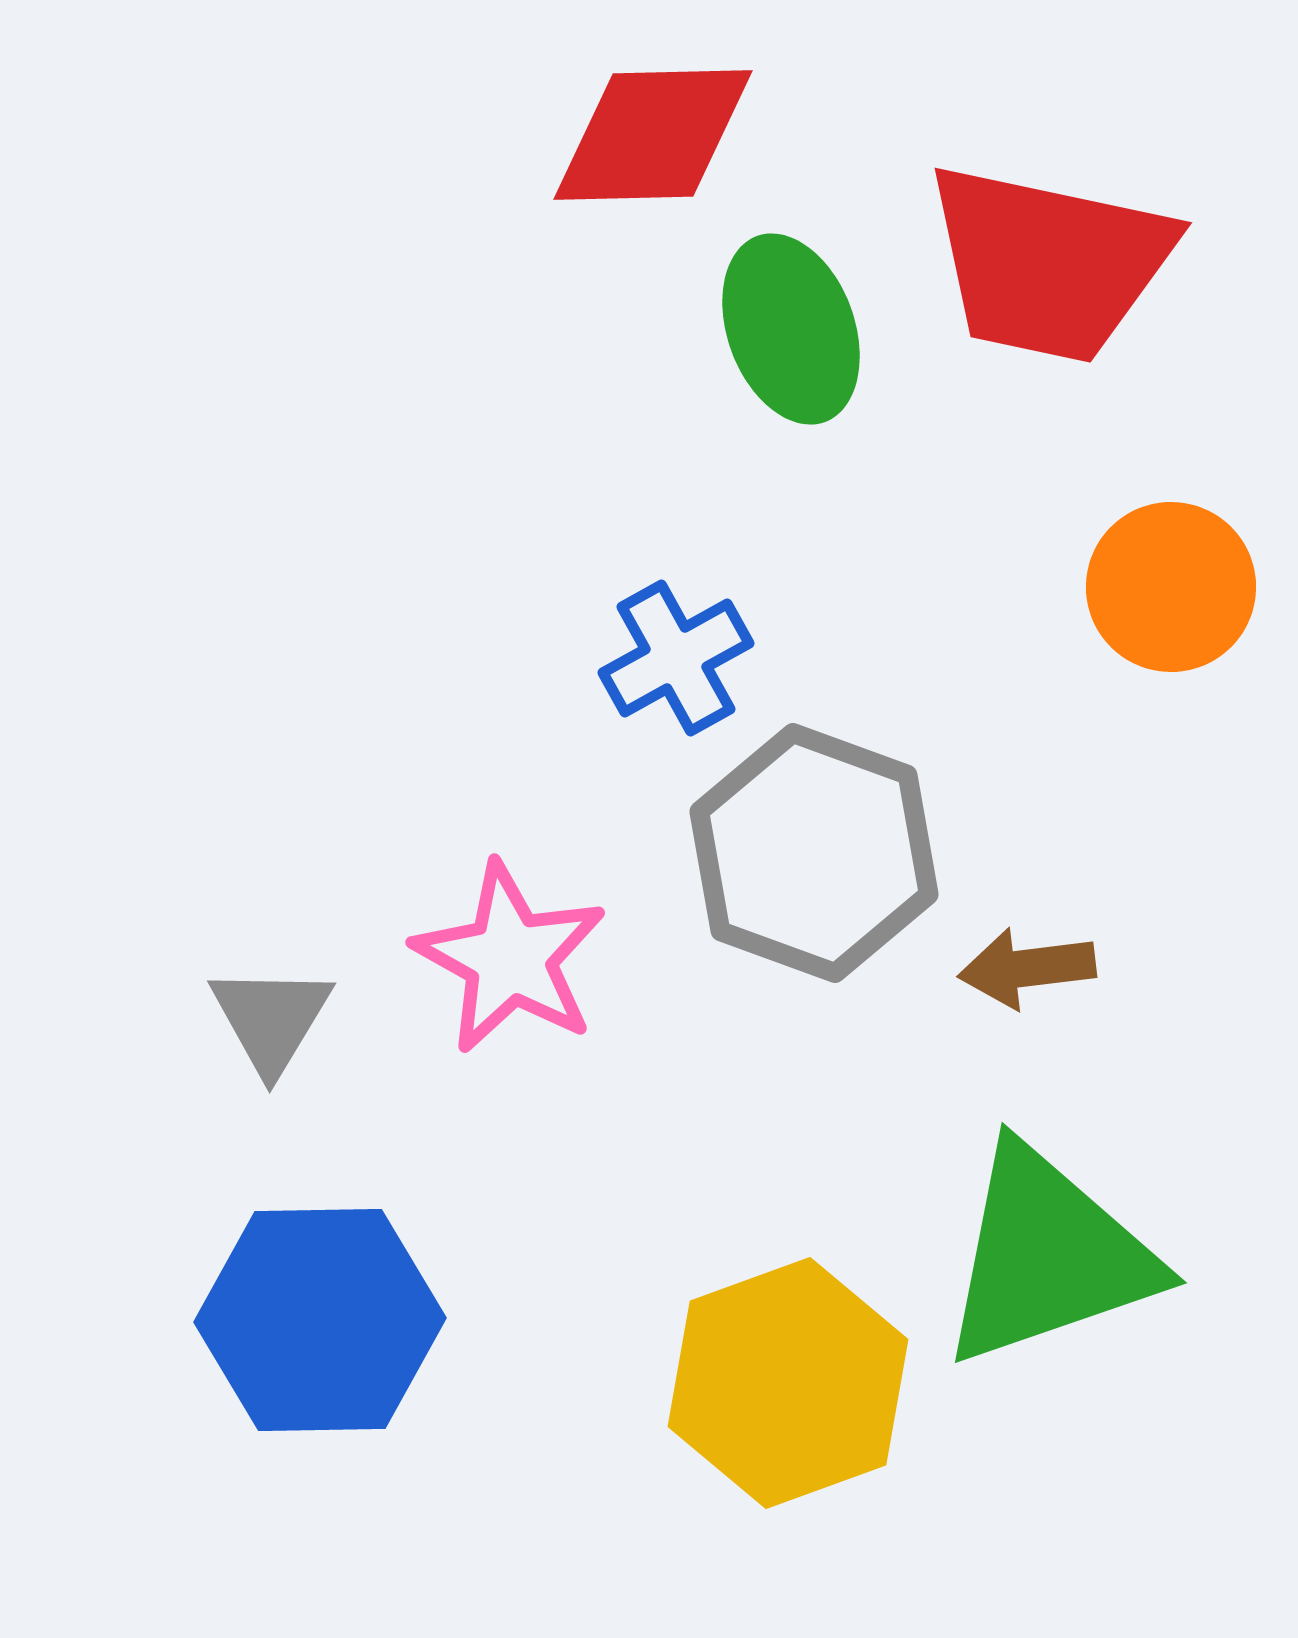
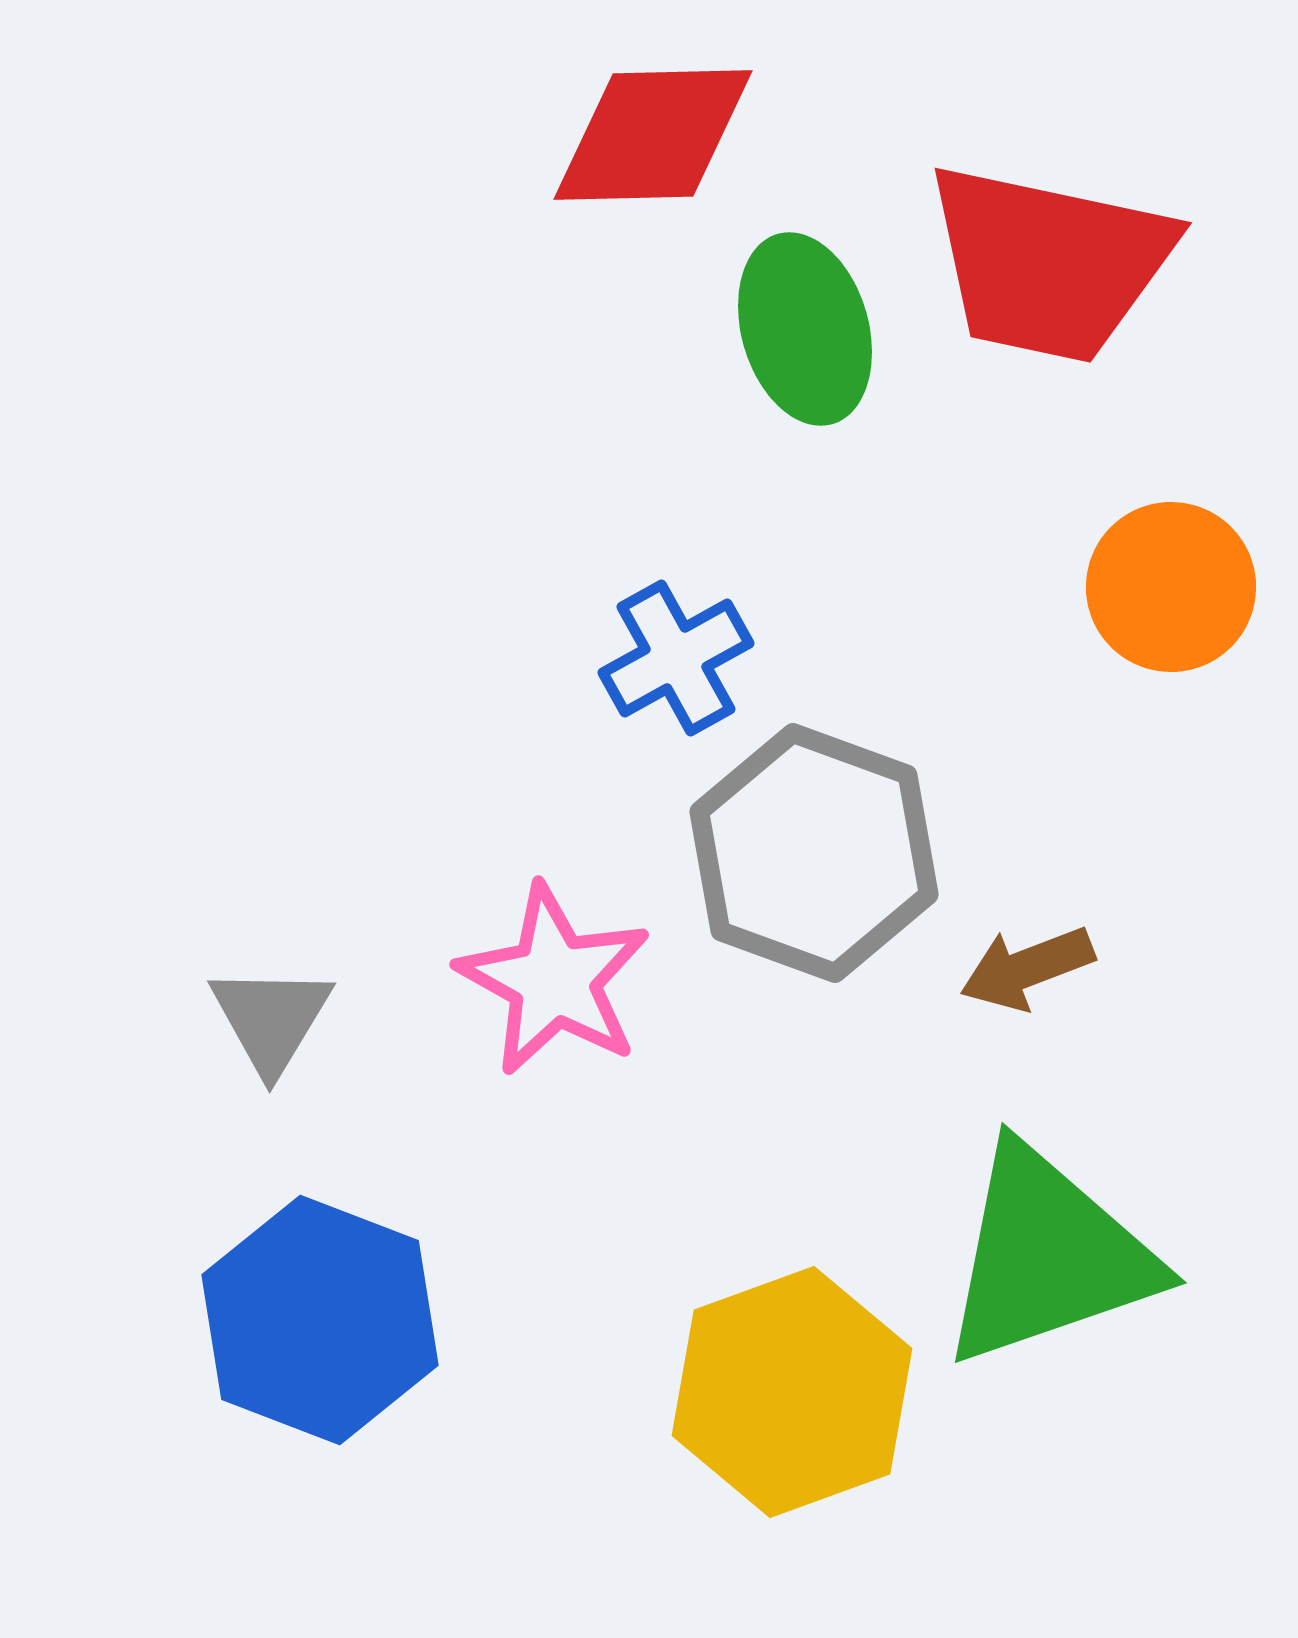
green ellipse: moved 14 px right; rotated 4 degrees clockwise
pink star: moved 44 px right, 22 px down
brown arrow: rotated 14 degrees counterclockwise
blue hexagon: rotated 22 degrees clockwise
yellow hexagon: moved 4 px right, 9 px down
